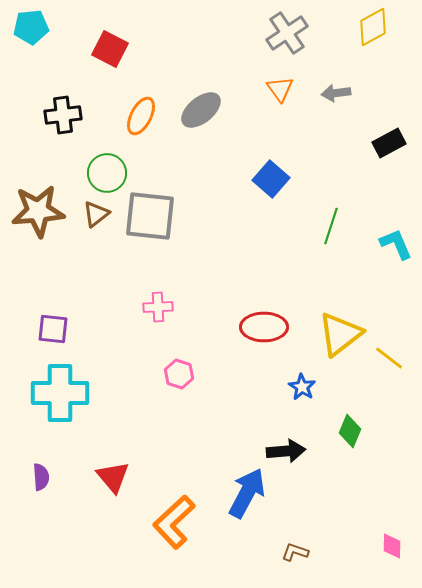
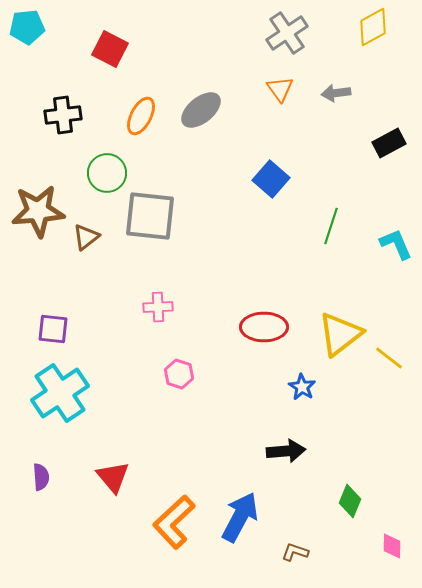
cyan pentagon: moved 4 px left
brown triangle: moved 10 px left, 23 px down
cyan cross: rotated 34 degrees counterclockwise
green diamond: moved 70 px down
blue arrow: moved 7 px left, 24 px down
